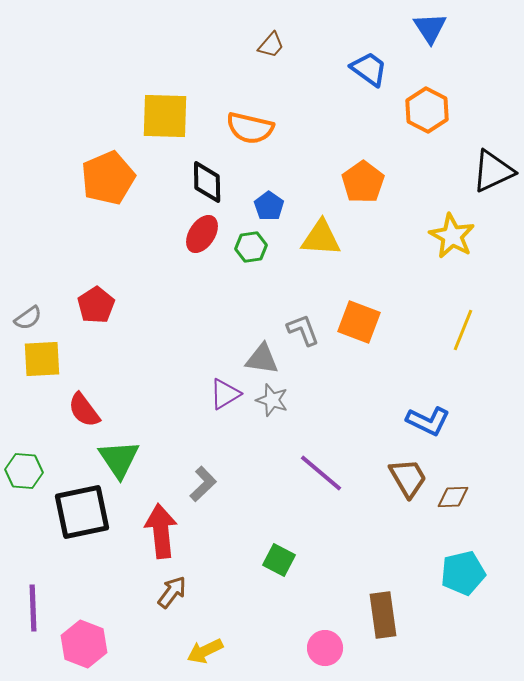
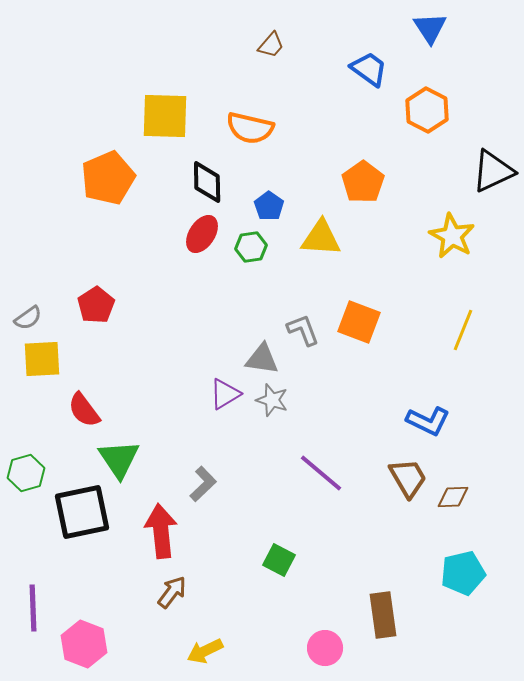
green hexagon at (24, 471): moved 2 px right, 2 px down; rotated 21 degrees counterclockwise
